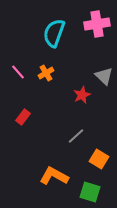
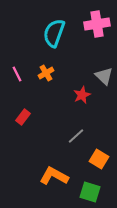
pink line: moved 1 px left, 2 px down; rotated 14 degrees clockwise
